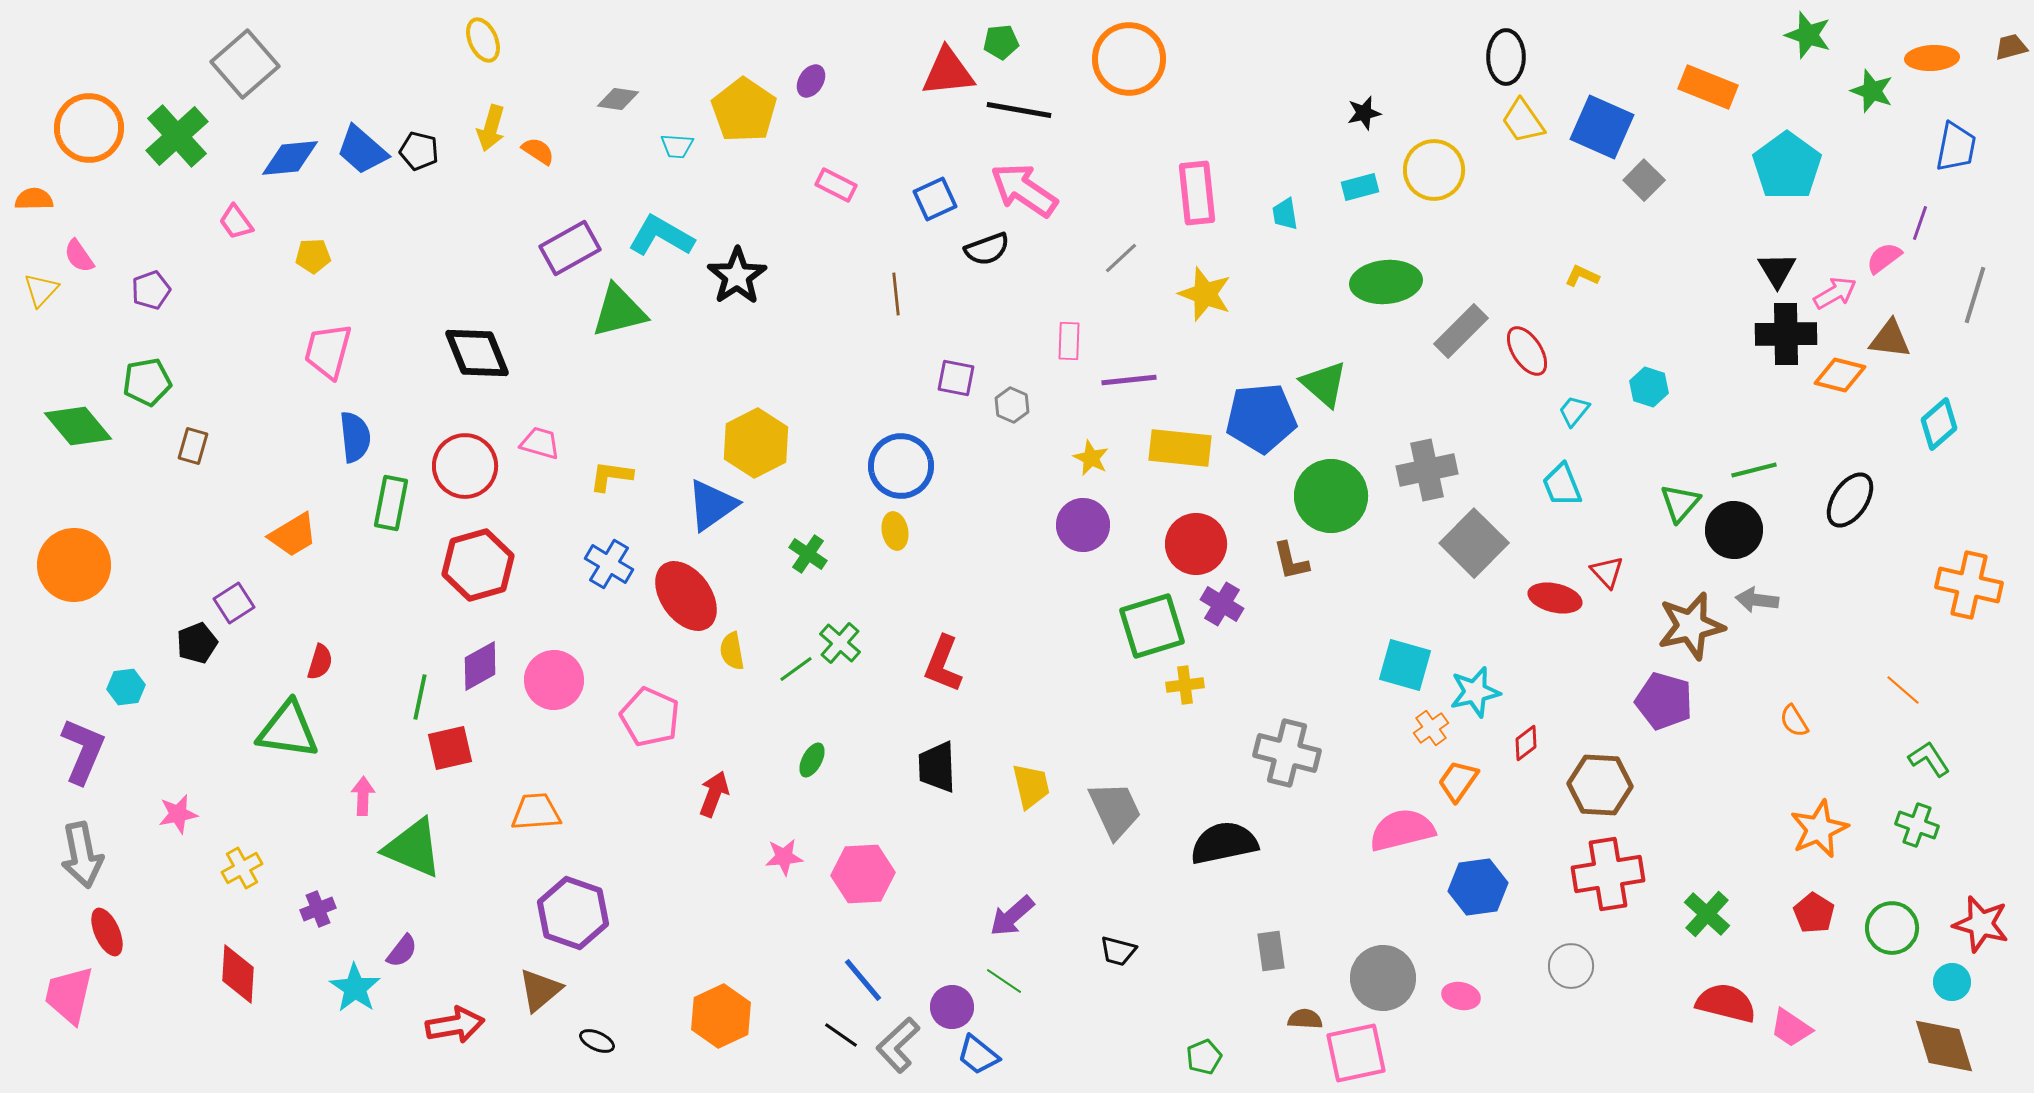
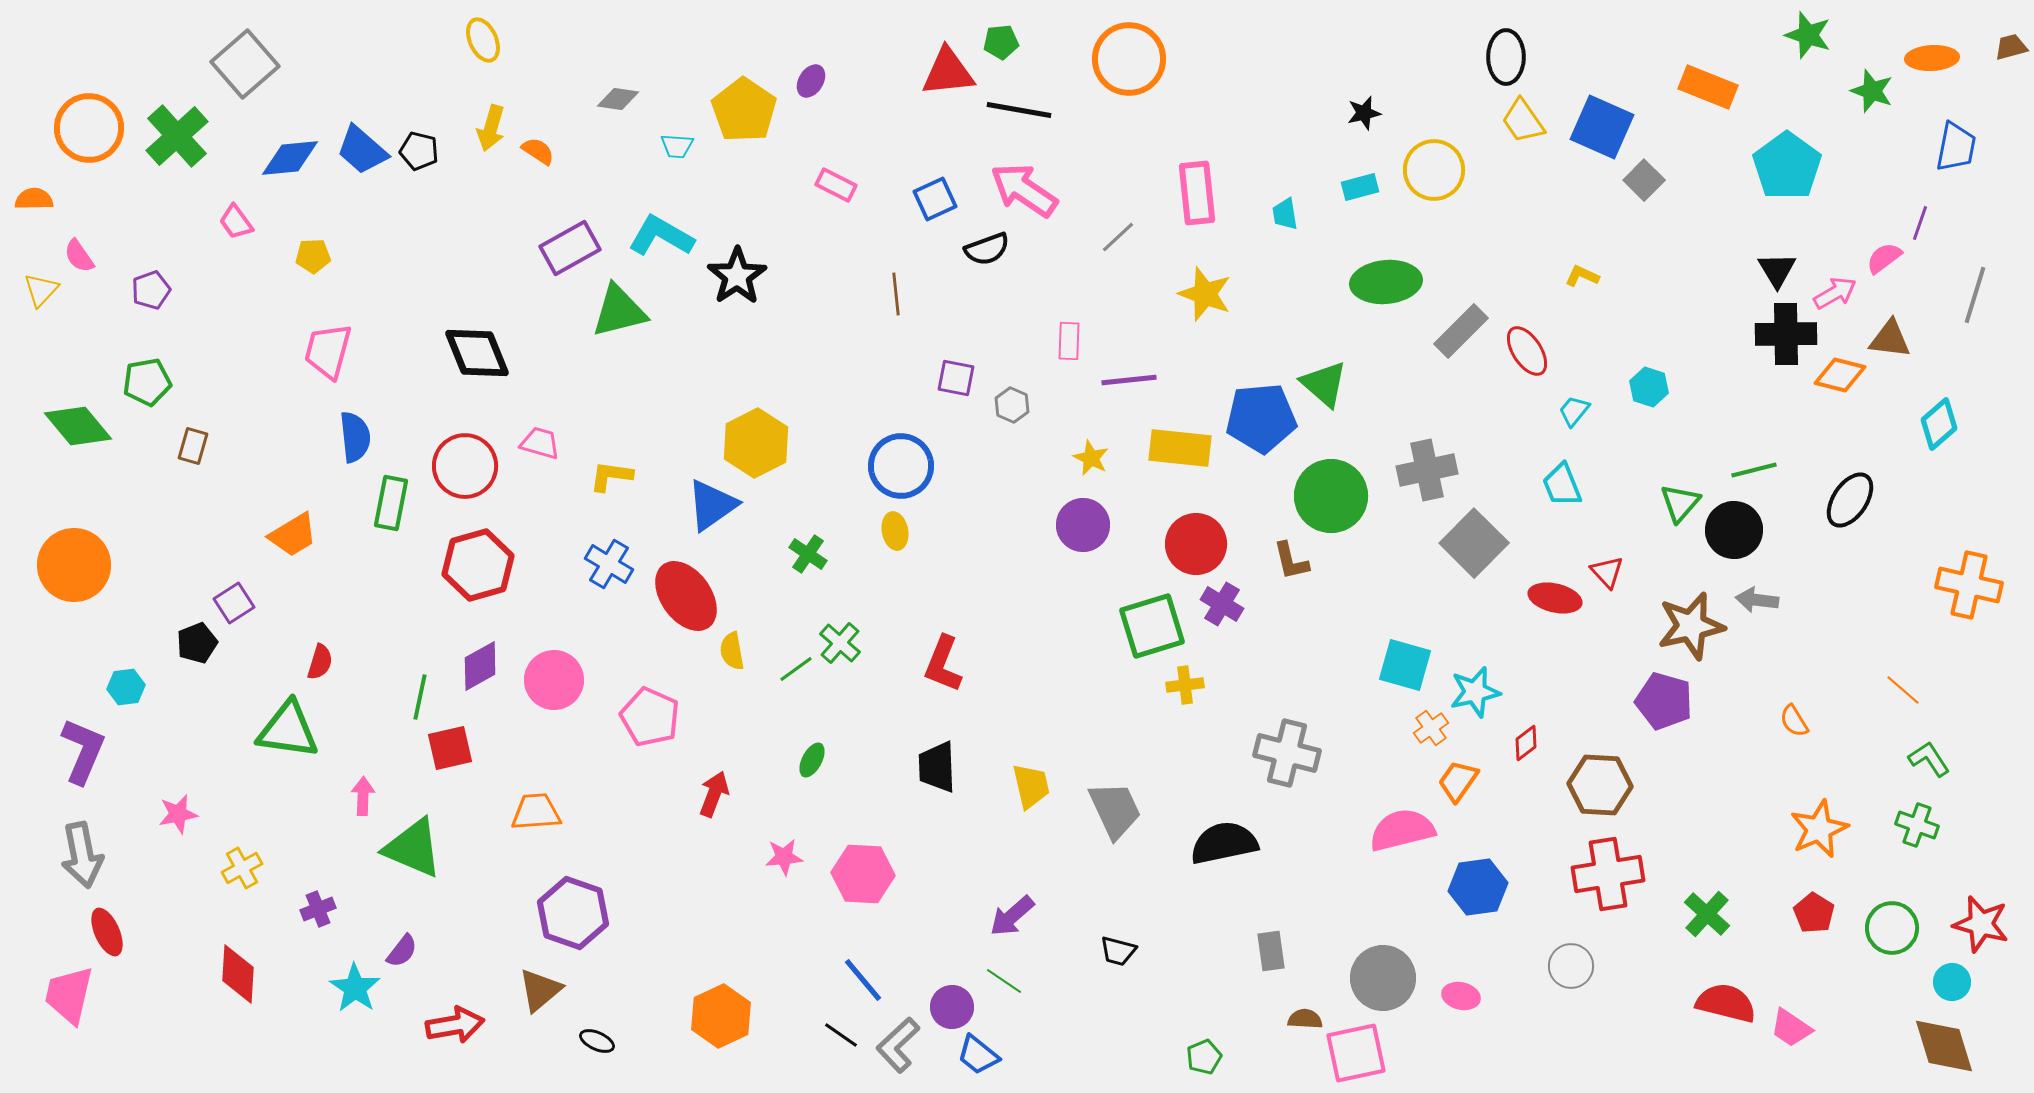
gray line at (1121, 258): moved 3 px left, 21 px up
pink hexagon at (863, 874): rotated 6 degrees clockwise
